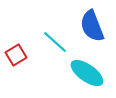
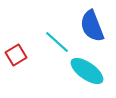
cyan line: moved 2 px right
cyan ellipse: moved 2 px up
